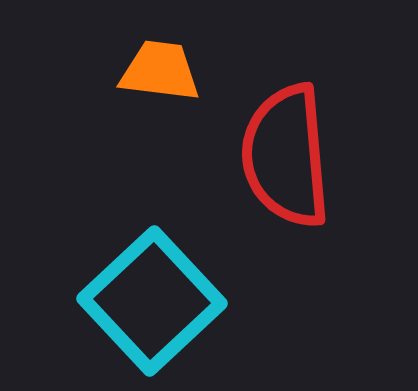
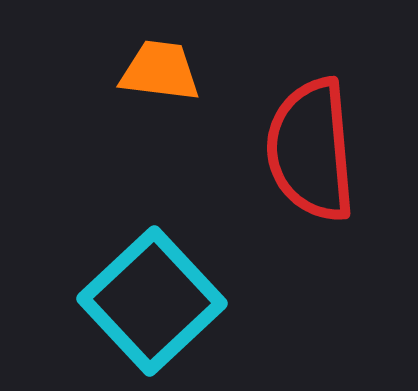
red semicircle: moved 25 px right, 6 px up
